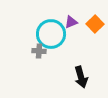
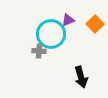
purple triangle: moved 3 px left, 2 px up
